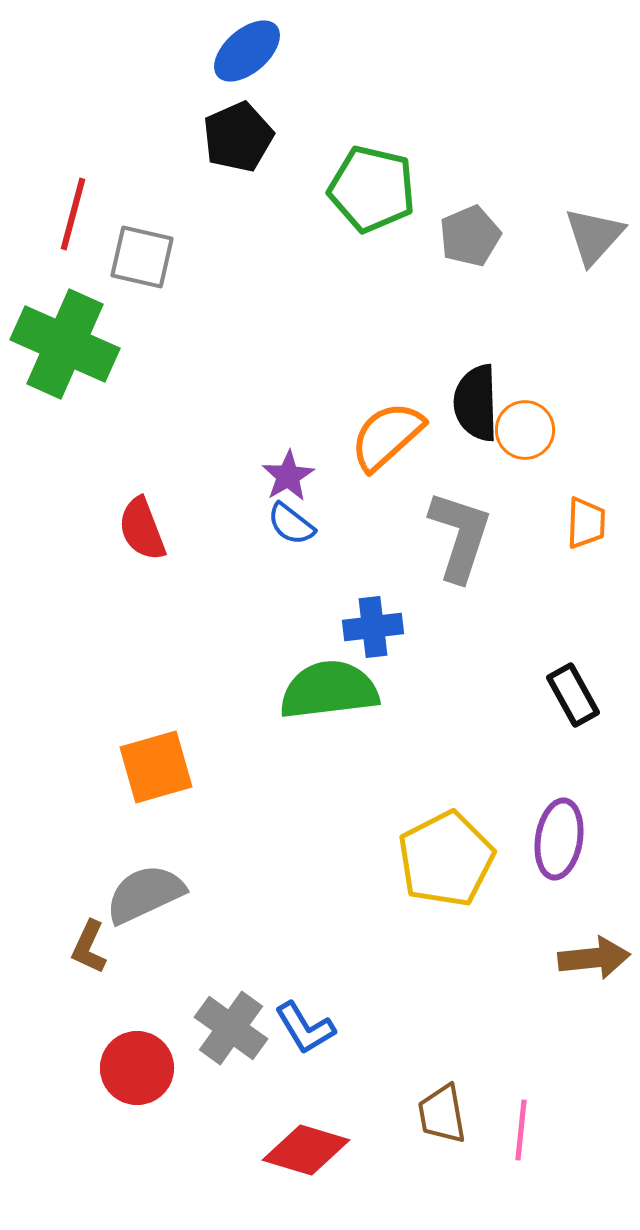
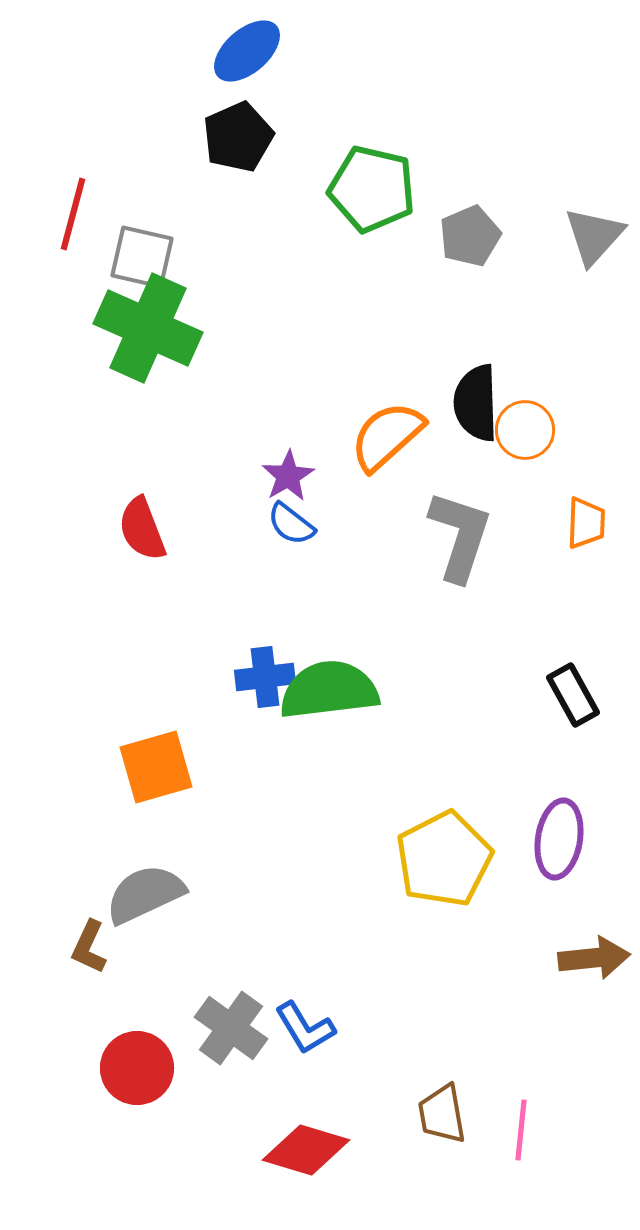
green cross: moved 83 px right, 16 px up
blue cross: moved 108 px left, 50 px down
yellow pentagon: moved 2 px left
